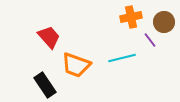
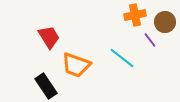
orange cross: moved 4 px right, 2 px up
brown circle: moved 1 px right
red trapezoid: rotated 10 degrees clockwise
cyan line: rotated 52 degrees clockwise
black rectangle: moved 1 px right, 1 px down
